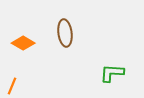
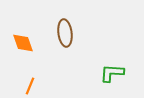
orange diamond: rotated 40 degrees clockwise
orange line: moved 18 px right
